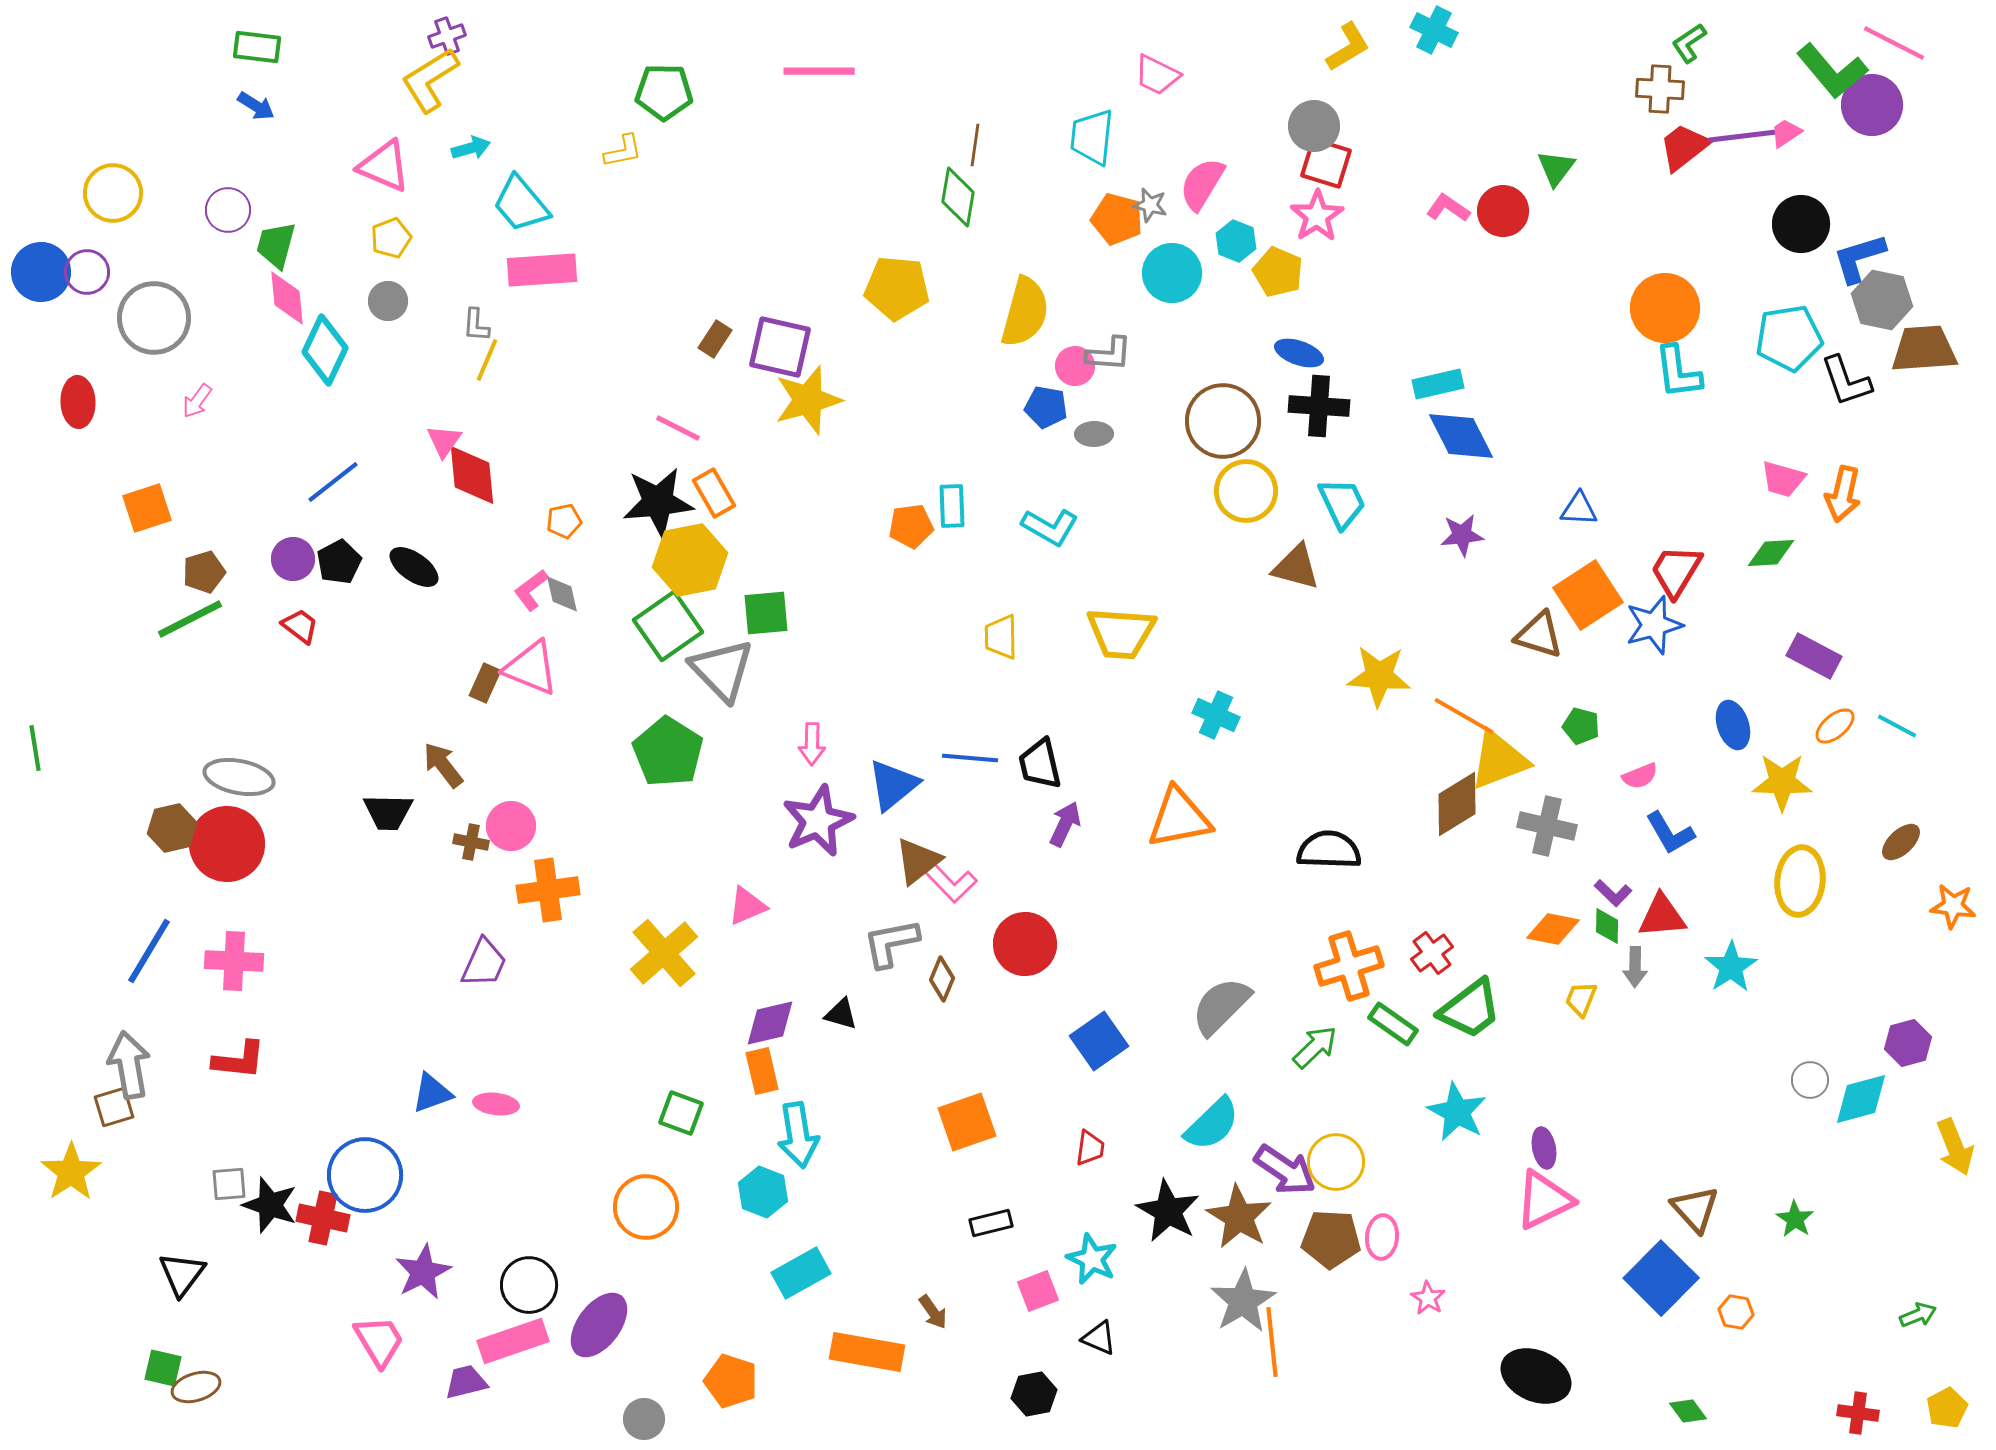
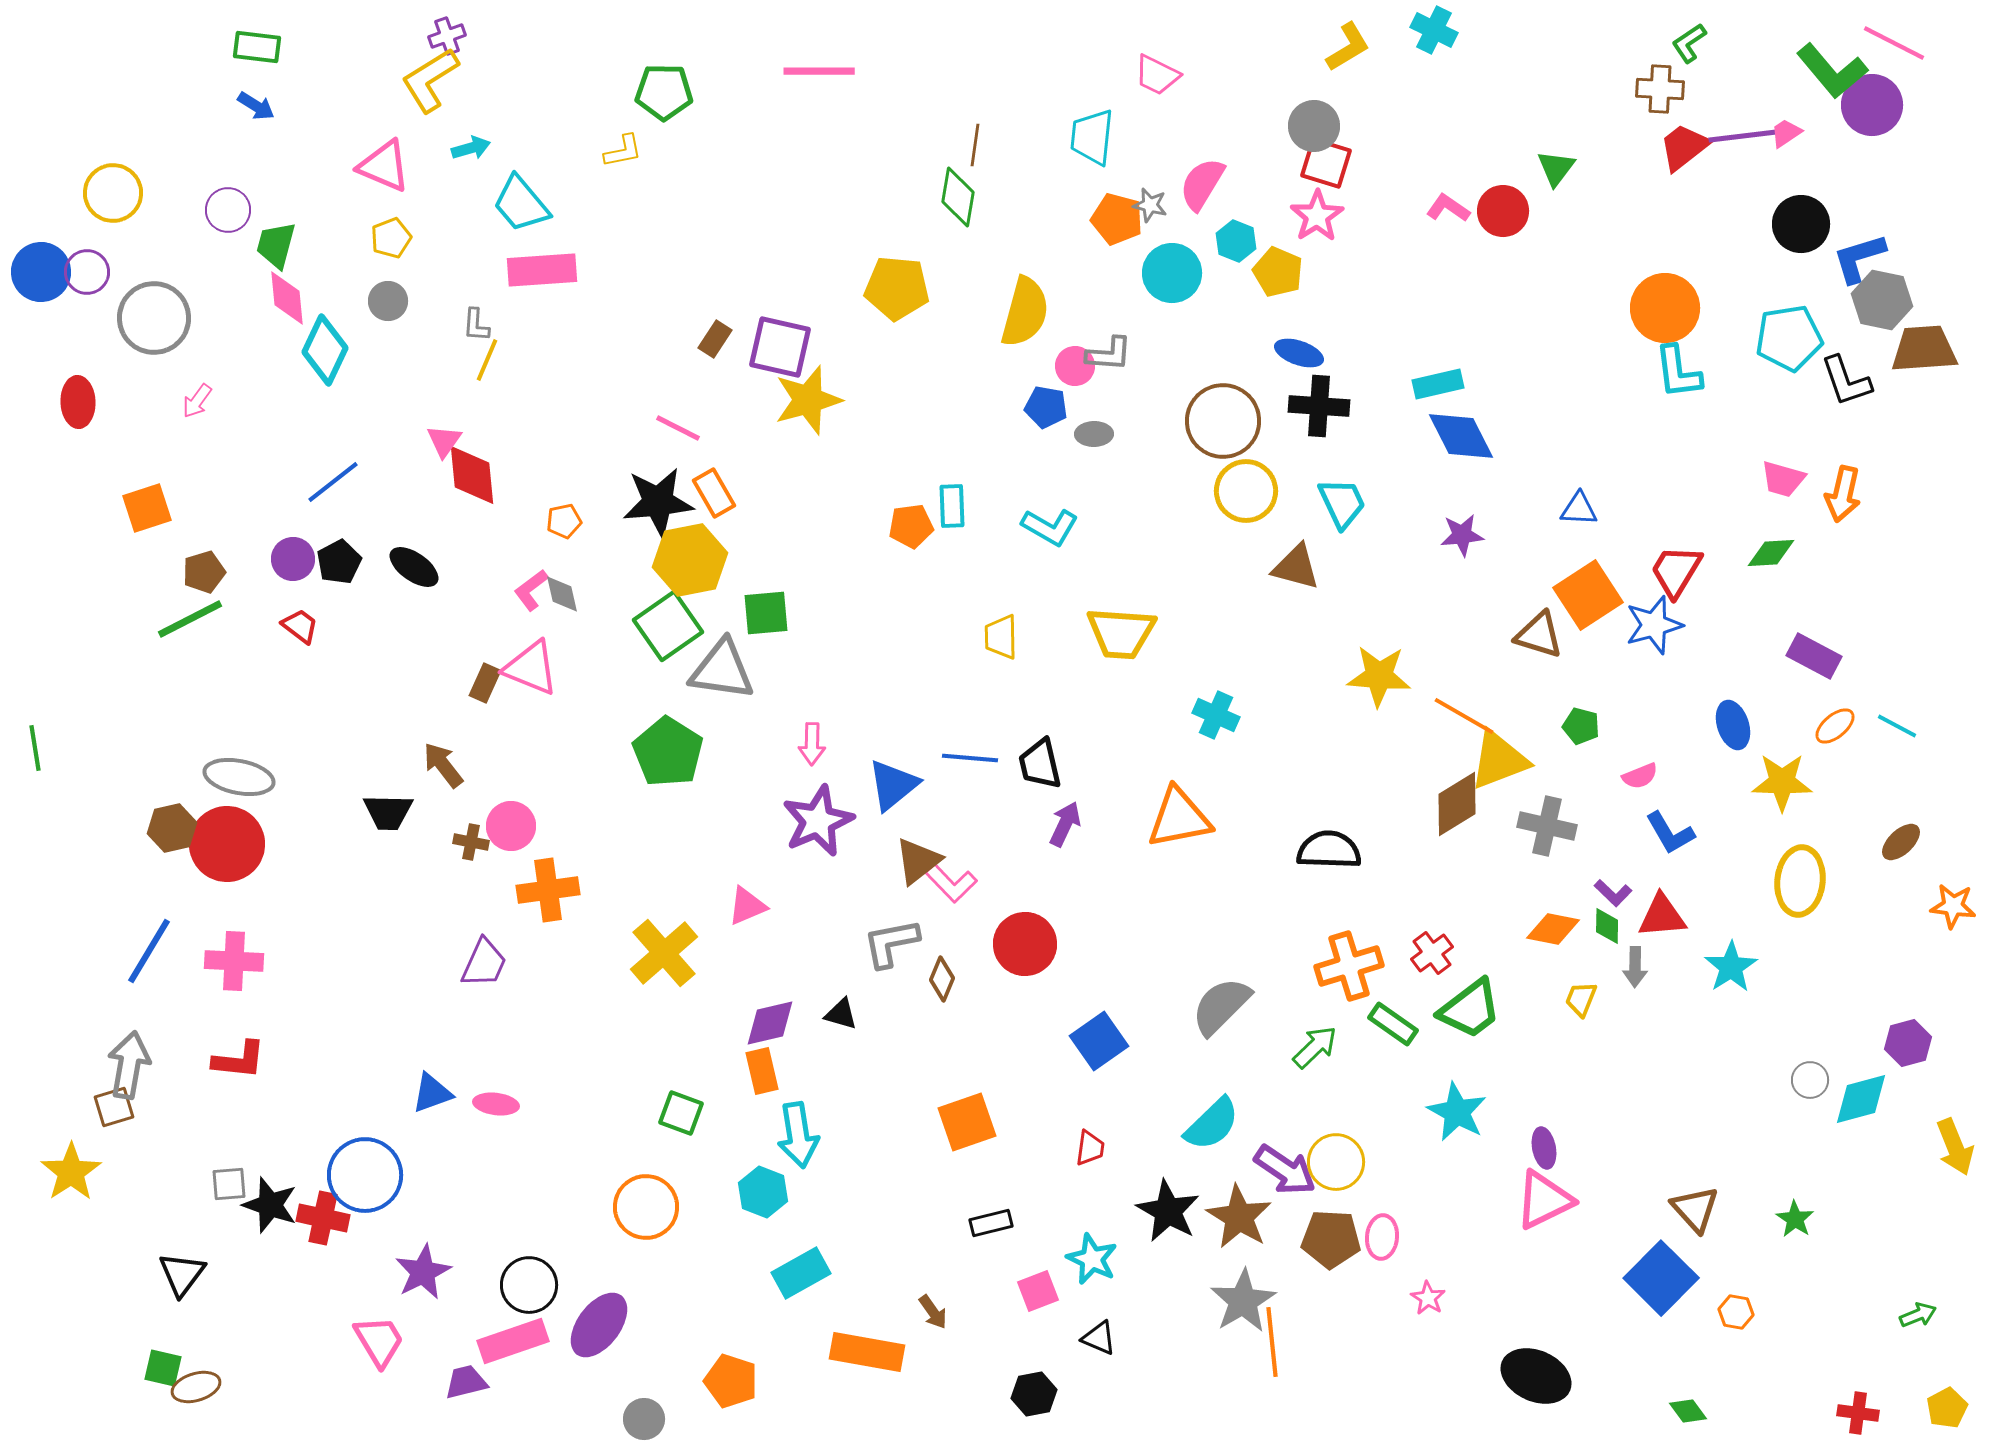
gray triangle at (722, 670): rotated 38 degrees counterclockwise
gray arrow at (129, 1065): rotated 20 degrees clockwise
